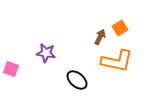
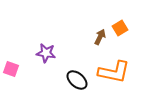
orange L-shape: moved 3 px left, 11 px down
